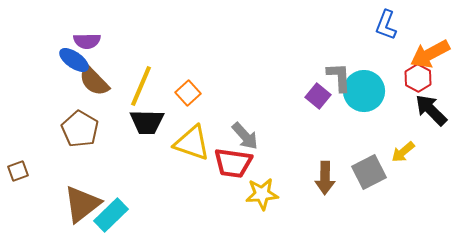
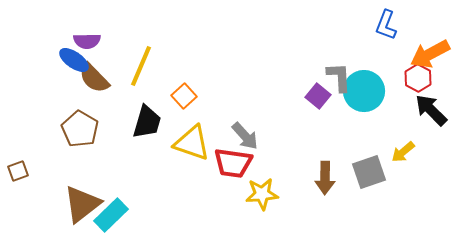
brown semicircle: moved 3 px up
yellow line: moved 20 px up
orange square: moved 4 px left, 3 px down
black trapezoid: rotated 75 degrees counterclockwise
gray square: rotated 8 degrees clockwise
